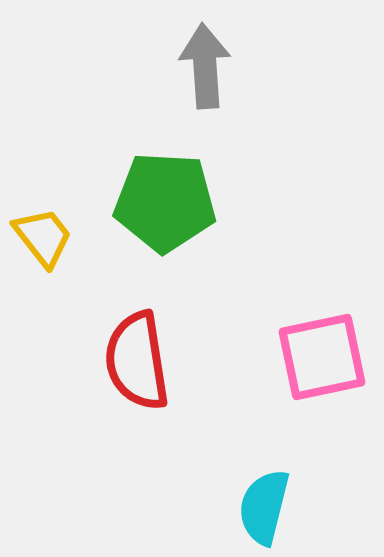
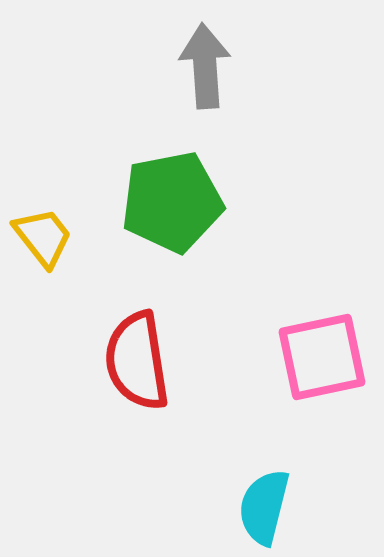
green pentagon: moved 7 px right; rotated 14 degrees counterclockwise
